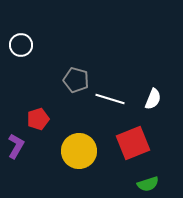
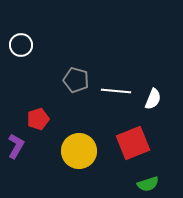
white line: moved 6 px right, 8 px up; rotated 12 degrees counterclockwise
